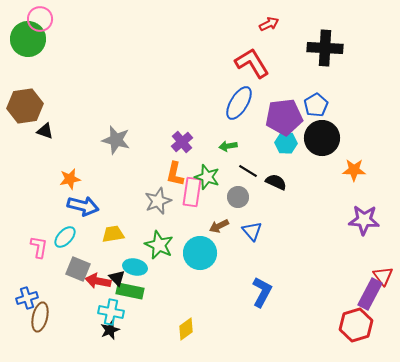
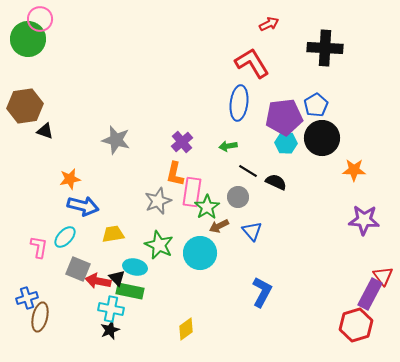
blue ellipse at (239, 103): rotated 24 degrees counterclockwise
green star at (207, 177): moved 30 px down; rotated 20 degrees clockwise
cyan cross at (111, 312): moved 3 px up
